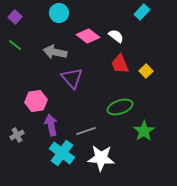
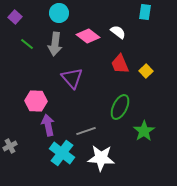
cyan rectangle: moved 3 px right; rotated 35 degrees counterclockwise
white semicircle: moved 2 px right, 4 px up
green line: moved 12 px right, 1 px up
gray arrow: moved 8 px up; rotated 95 degrees counterclockwise
pink hexagon: rotated 10 degrees clockwise
green ellipse: rotated 45 degrees counterclockwise
purple arrow: moved 3 px left
gray cross: moved 7 px left, 11 px down
